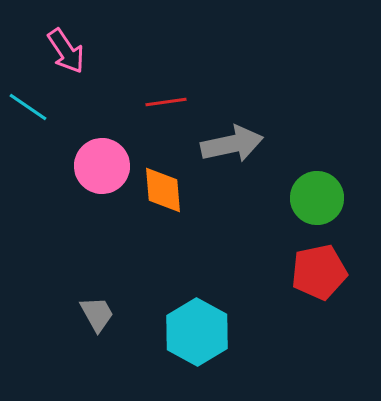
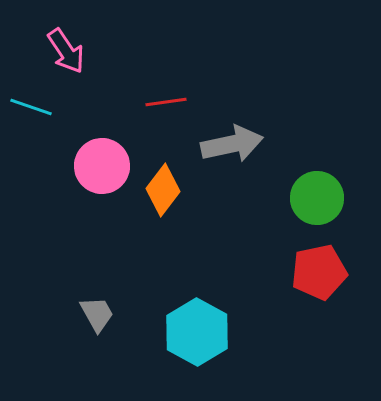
cyan line: moved 3 px right; rotated 15 degrees counterclockwise
orange diamond: rotated 42 degrees clockwise
